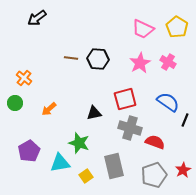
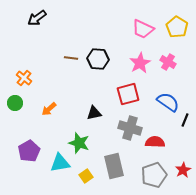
red square: moved 3 px right, 5 px up
red semicircle: rotated 18 degrees counterclockwise
